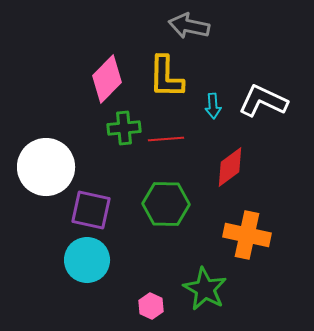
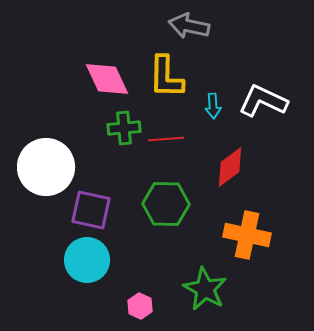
pink diamond: rotated 69 degrees counterclockwise
pink hexagon: moved 11 px left
